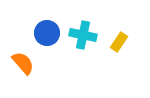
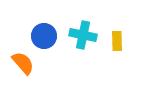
blue circle: moved 3 px left, 3 px down
yellow rectangle: moved 2 px left, 1 px up; rotated 36 degrees counterclockwise
